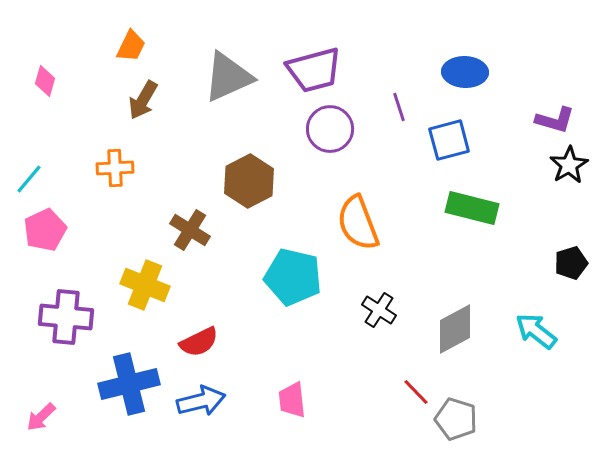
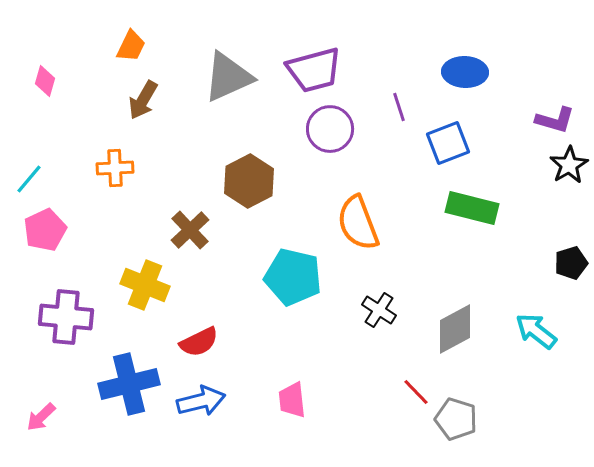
blue square: moved 1 px left, 3 px down; rotated 6 degrees counterclockwise
brown cross: rotated 15 degrees clockwise
